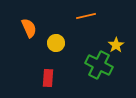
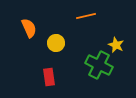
yellow star: rotated 14 degrees counterclockwise
red rectangle: moved 1 px right, 1 px up; rotated 12 degrees counterclockwise
